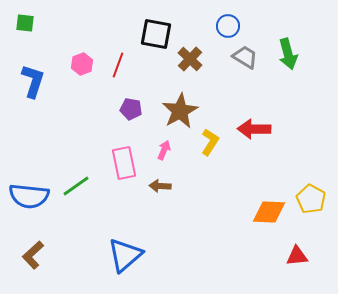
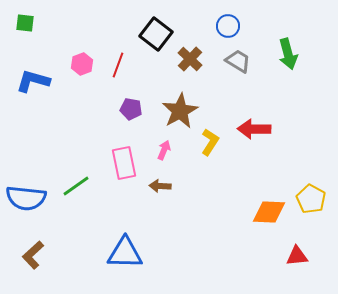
black square: rotated 28 degrees clockwise
gray trapezoid: moved 7 px left, 4 px down
blue L-shape: rotated 92 degrees counterclockwise
blue semicircle: moved 3 px left, 2 px down
blue triangle: moved 2 px up; rotated 42 degrees clockwise
